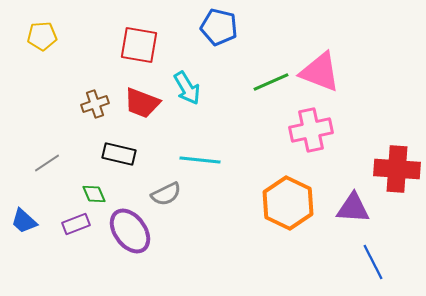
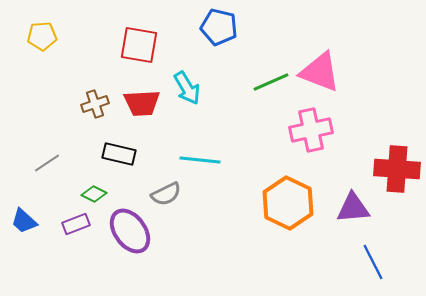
red trapezoid: rotated 24 degrees counterclockwise
green diamond: rotated 40 degrees counterclockwise
purple triangle: rotated 9 degrees counterclockwise
